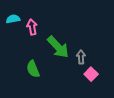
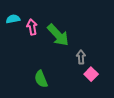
green arrow: moved 12 px up
green semicircle: moved 8 px right, 10 px down
